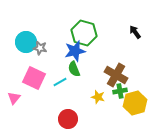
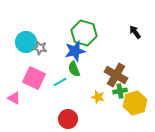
pink triangle: rotated 40 degrees counterclockwise
